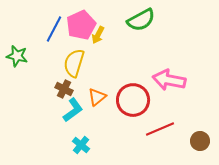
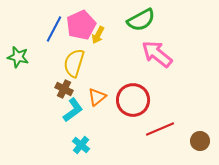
green star: moved 1 px right, 1 px down
pink arrow: moved 12 px left, 26 px up; rotated 28 degrees clockwise
